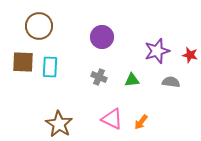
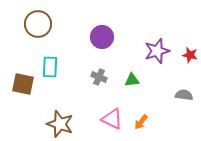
brown circle: moved 1 px left, 2 px up
brown square: moved 22 px down; rotated 10 degrees clockwise
gray semicircle: moved 13 px right, 13 px down
brown star: moved 1 px right; rotated 12 degrees counterclockwise
